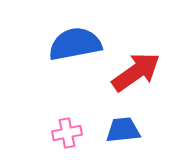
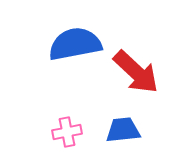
red arrow: rotated 78 degrees clockwise
pink cross: moved 1 px up
